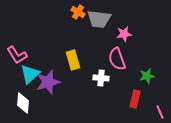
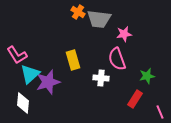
red rectangle: rotated 18 degrees clockwise
